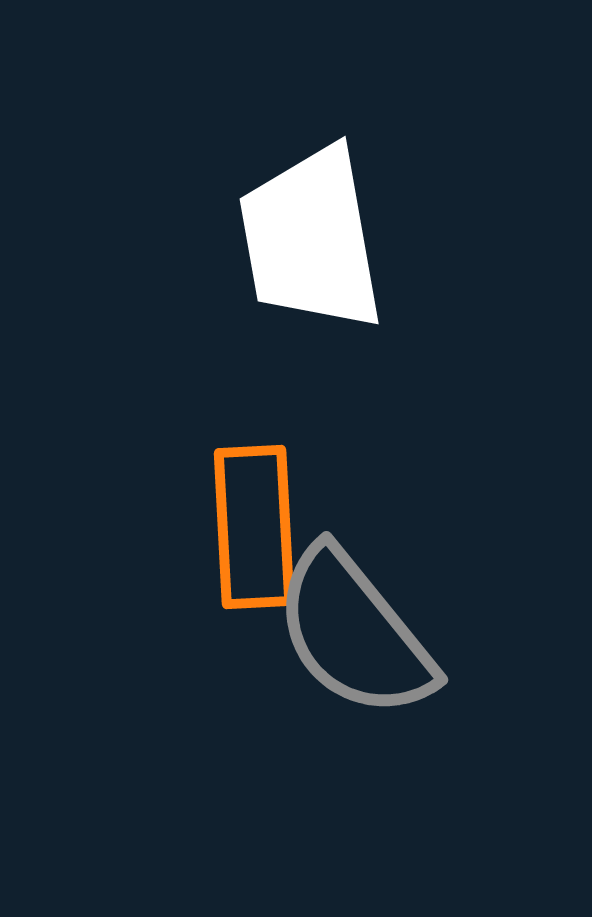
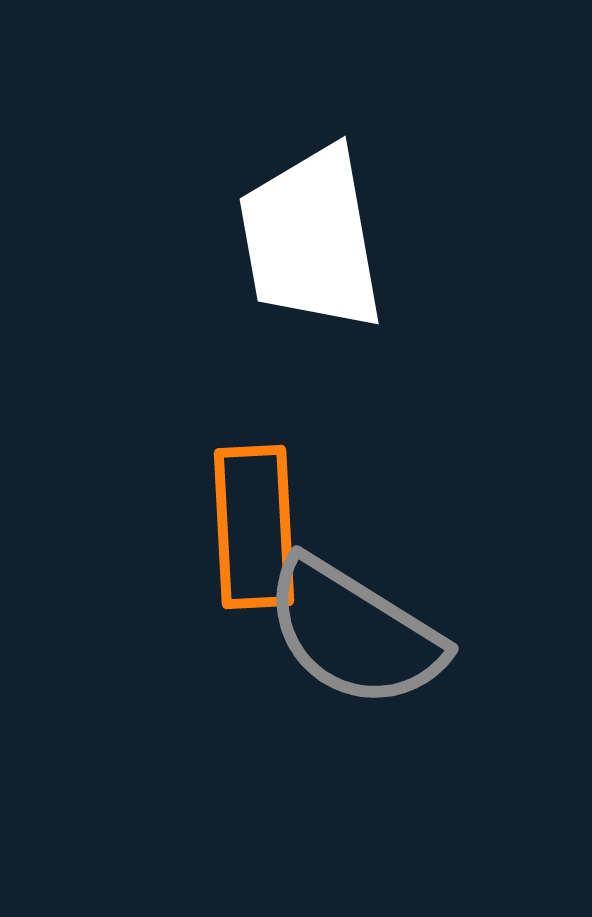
gray semicircle: rotated 19 degrees counterclockwise
